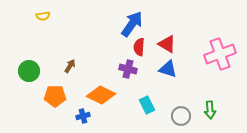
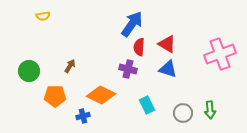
gray circle: moved 2 px right, 3 px up
